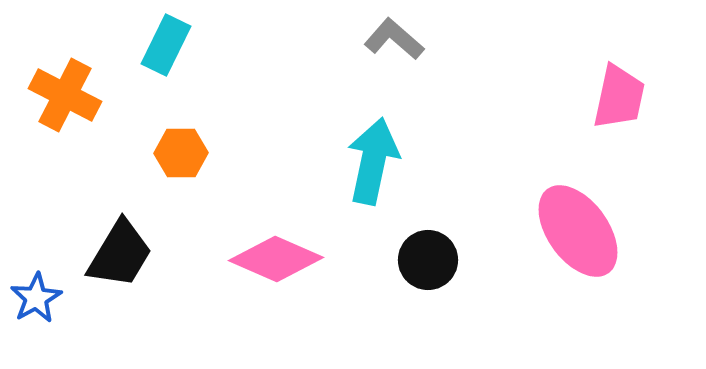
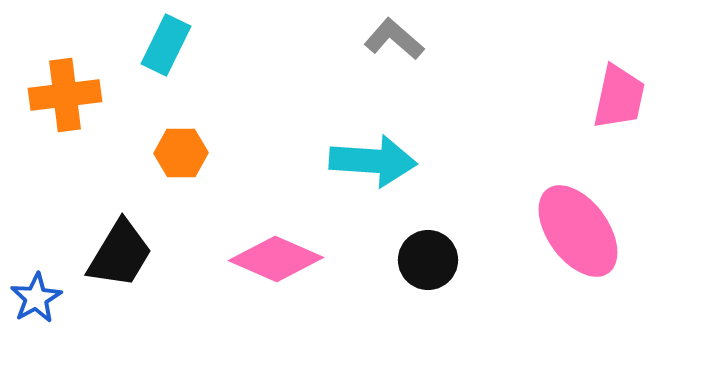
orange cross: rotated 34 degrees counterclockwise
cyan arrow: rotated 82 degrees clockwise
